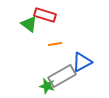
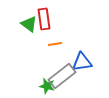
red rectangle: moved 1 px left, 4 px down; rotated 65 degrees clockwise
blue triangle: rotated 20 degrees clockwise
gray rectangle: rotated 8 degrees counterclockwise
